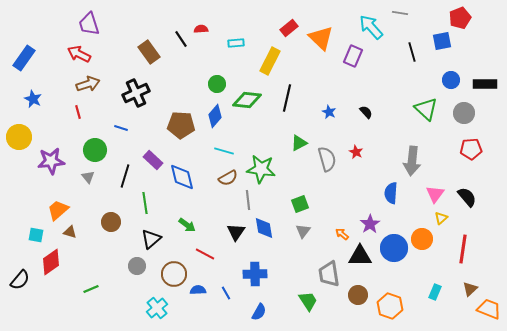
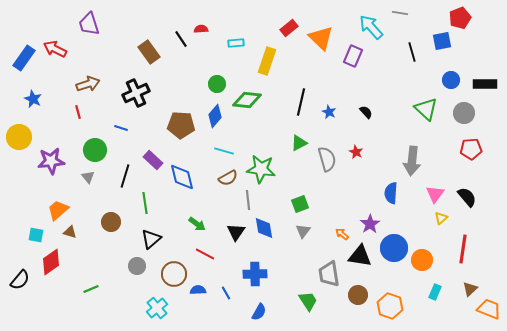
red arrow at (79, 54): moved 24 px left, 5 px up
yellow rectangle at (270, 61): moved 3 px left; rotated 8 degrees counterclockwise
black line at (287, 98): moved 14 px right, 4 px down
green arrow at (187, 225): moved 10 px right, 1 px up
orange circle at (422, 239): moved 21 px down
black triangle at (360, 256): rotated 10 degrees clockwise
